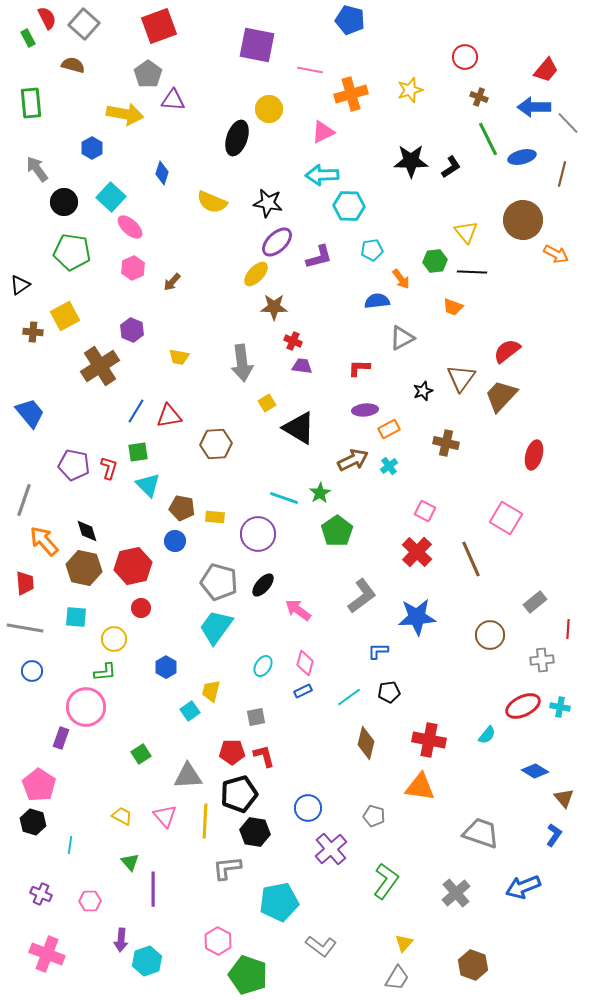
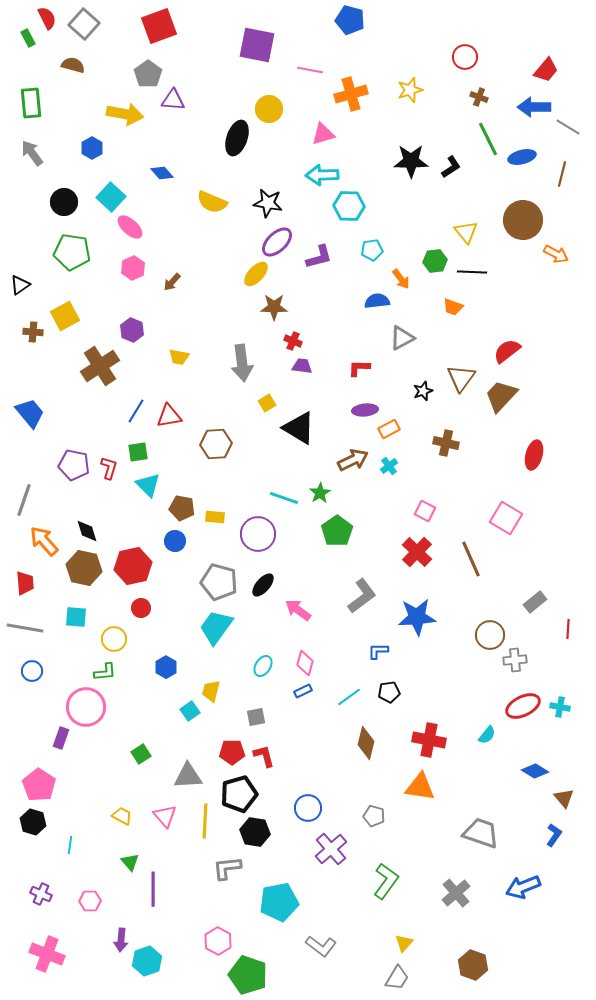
gray line at (568, 123): moved 4 px down; rotated 15 degrees counterclockwise
pink triangle at (323, 132): moved 2 px down; rotated 10 degrees clockwise
gray arrow at (37, 169): moved 5 px left, 16 px up
blue diamond at (162, 173): rotated 60 degrees counterclockwise
gray cross at (542, 660): moved 27 px left
